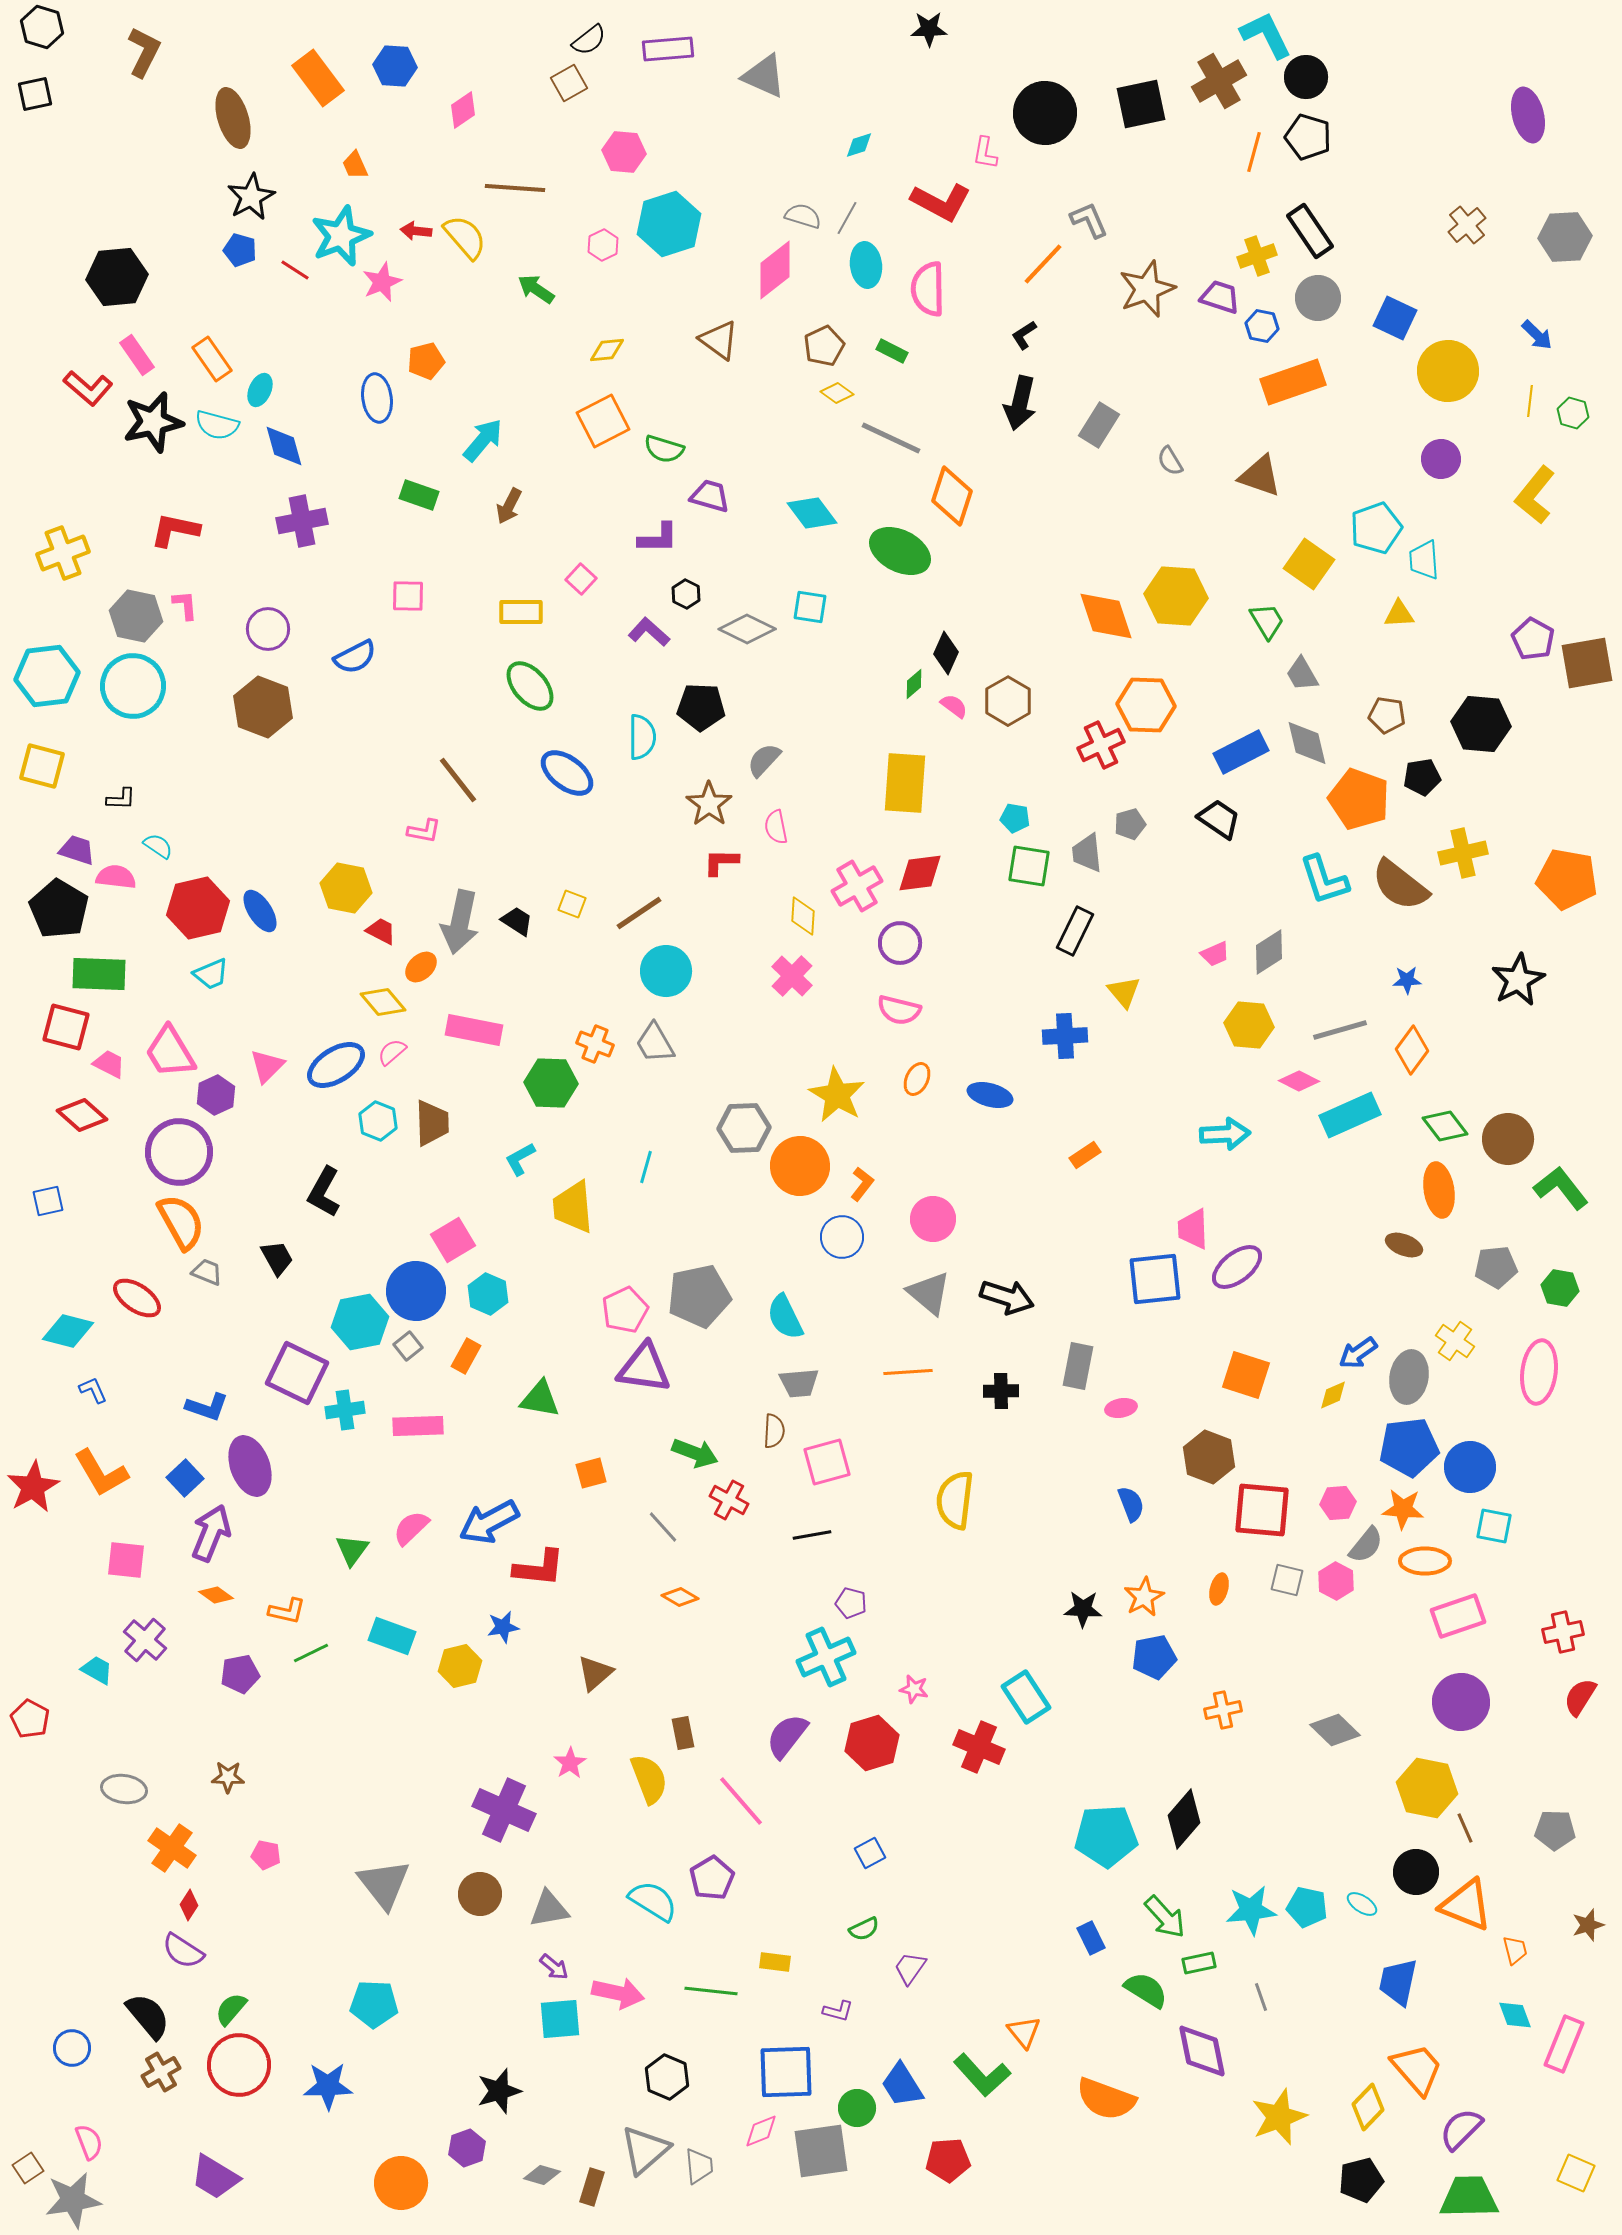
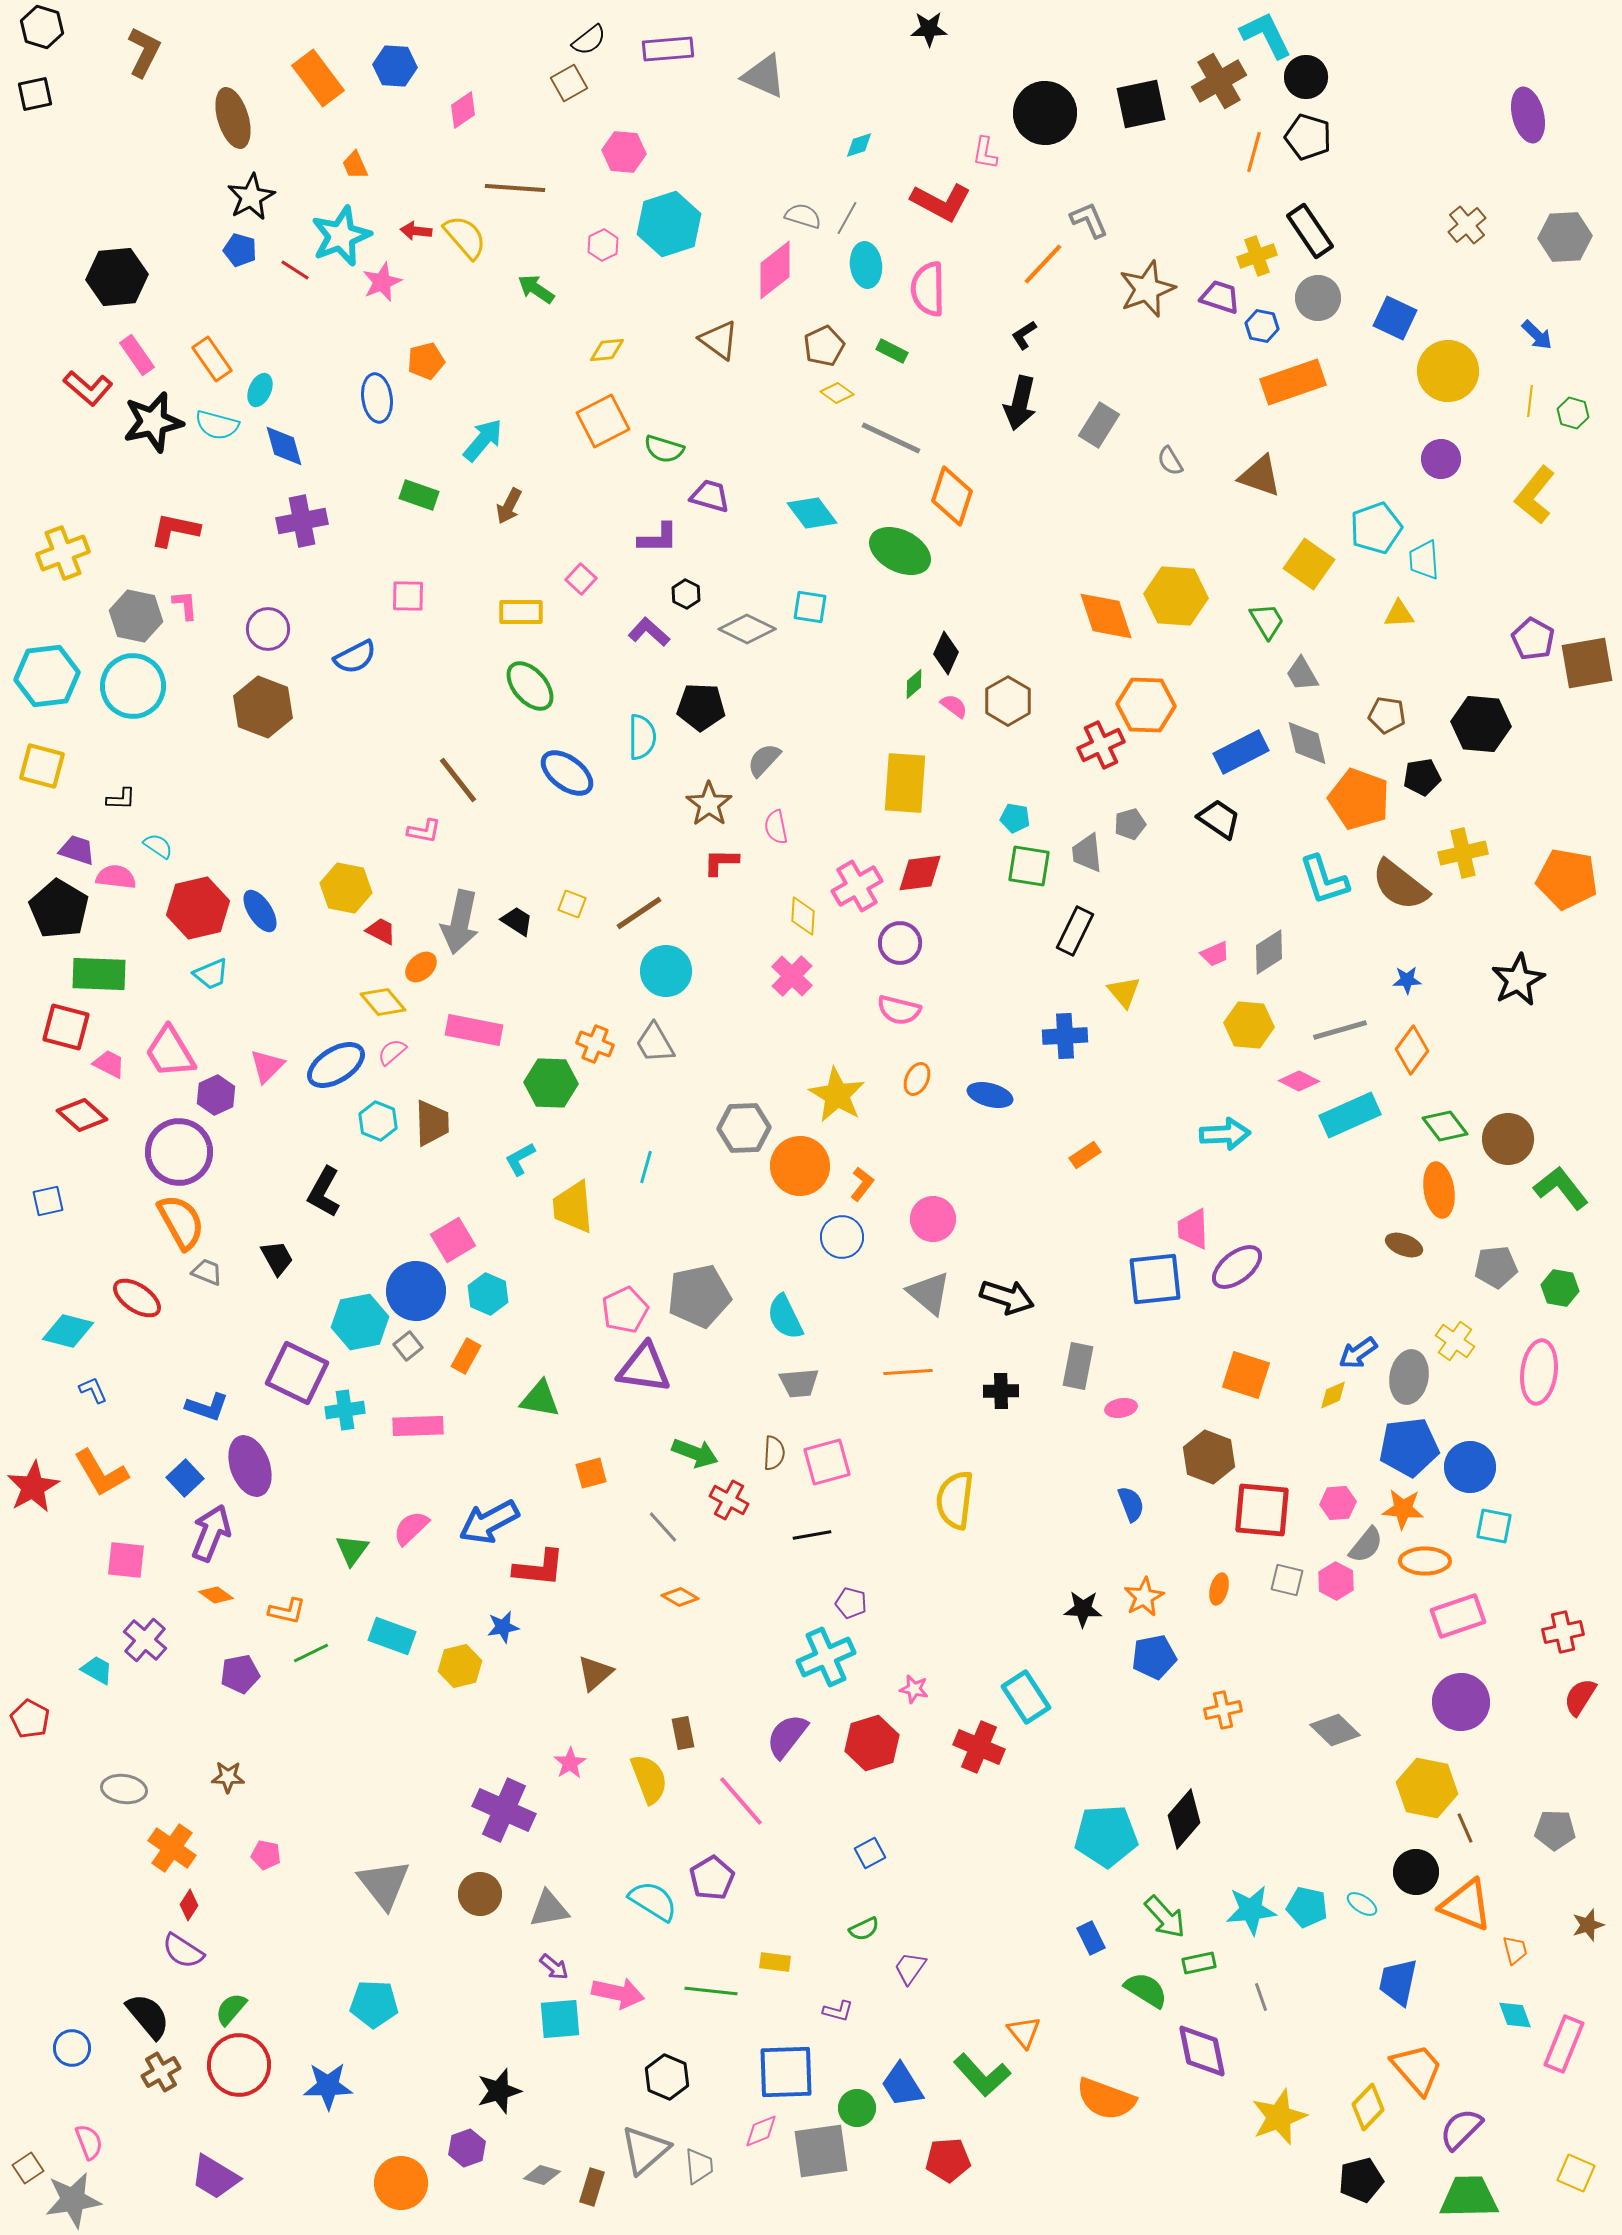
brown semicircle at (774, 1431): moved 22 px down
